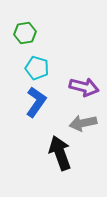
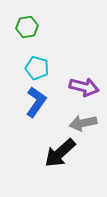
green hexagon: moved 2 px right, 6 px up
black arrow: rotated 112 degrees counterclockwise
